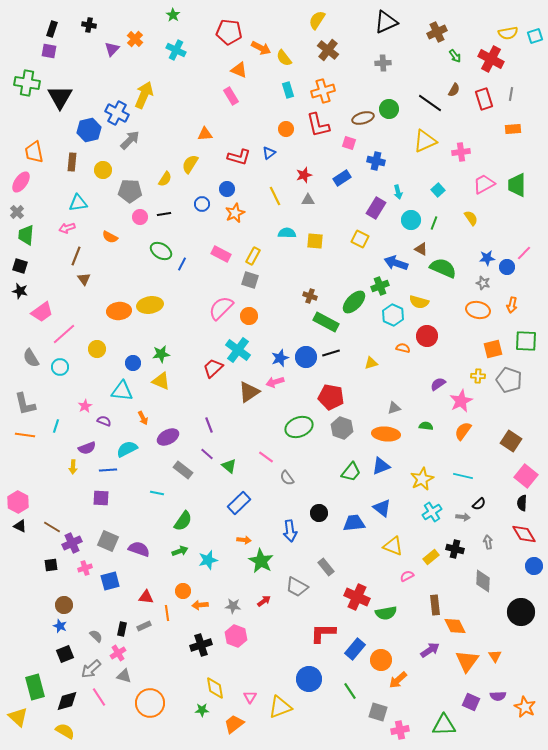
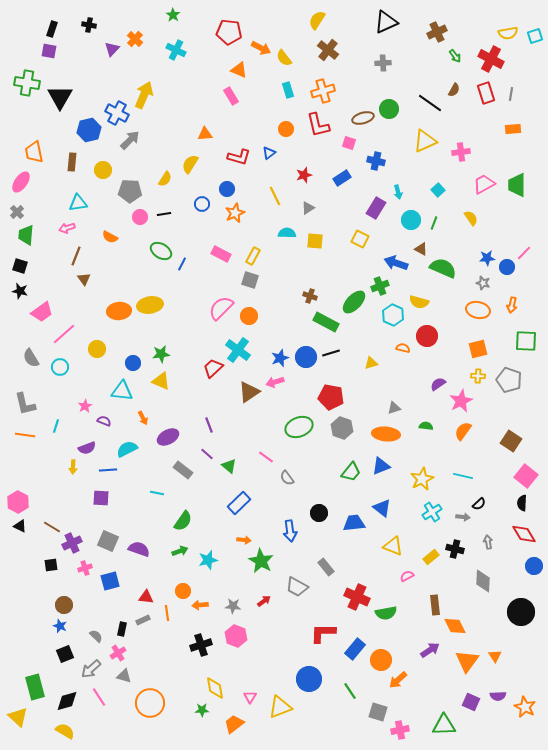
red rectangle at (484, 99): moved 2 px right, 6 px up
gray triangle at (308, 200): moved 8 px down; rotated 32 degrees counterclockwise
orange square at (493, 349): moved 15 px left
gray rectangle at (144, 626): moved 1 px left, 6 px up
